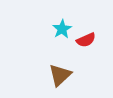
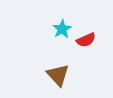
brown triangle: moved 2 px left; rotated 30 degrees counterclockwise
